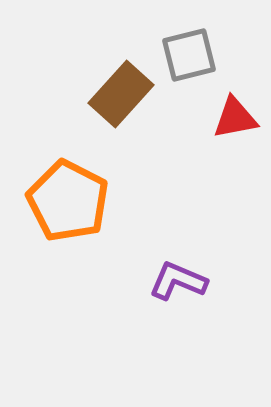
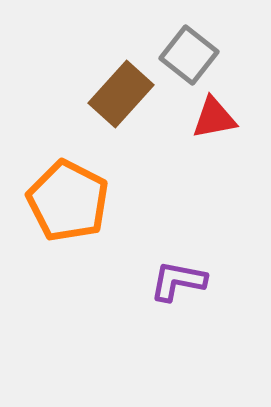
gray square: rotated 38 degrees counterclockwise
red triangle: moved 21 px left
purple L-shape: rotated 12 degrees counterclockwise
